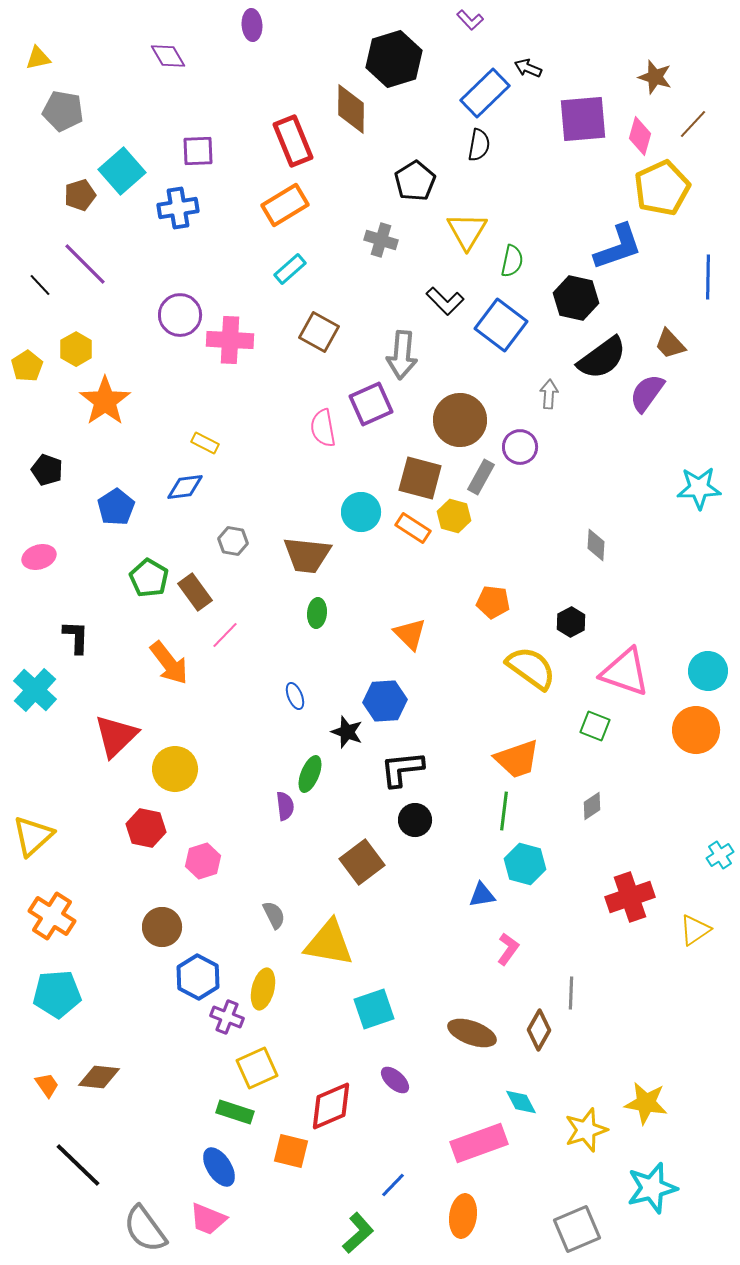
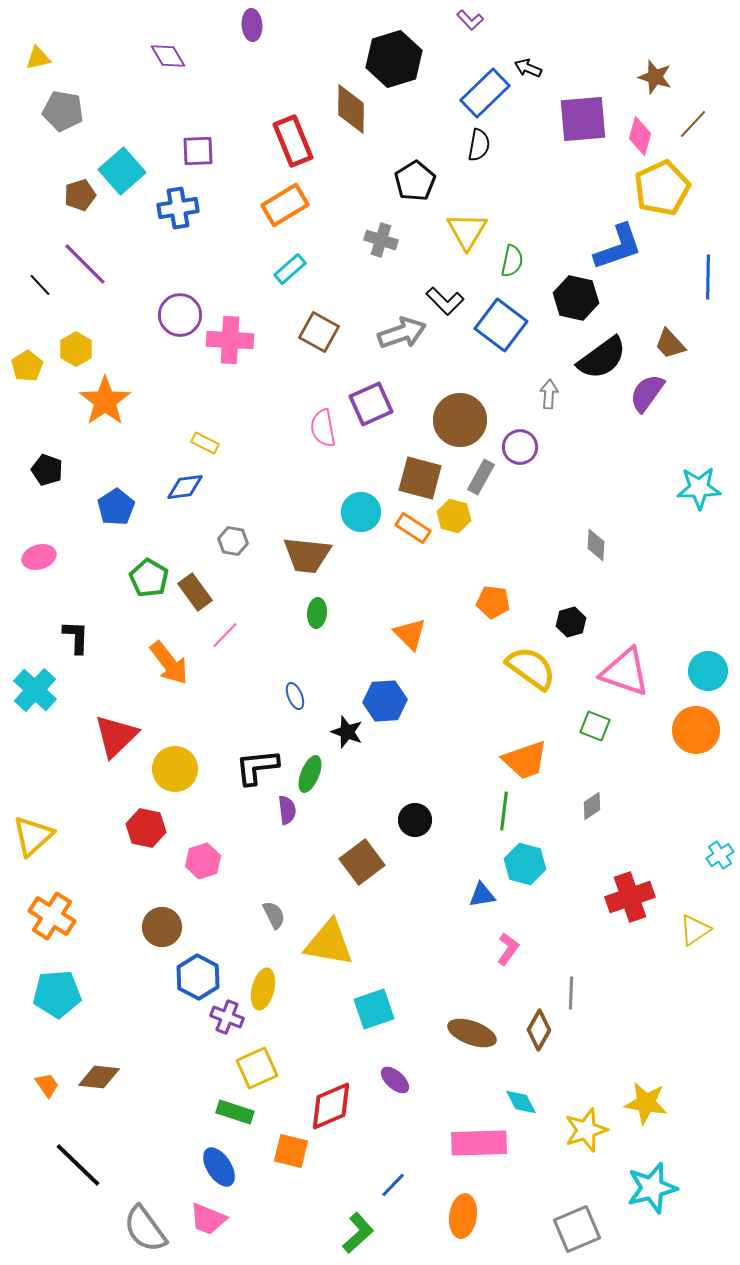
gray arrow at (402, 355): moved 22 px up; rotated 114 degrees counterclockwise
black hexagon at (571, 622): rotated 12 degrees clockwise
orange trapezoid at (517, 759): moved 8 px right, 1 px down
black L-shape at (402, 769): moved 145 px left, 2 px up
purple semicircle at (285, 806): moved 2 px right, 4 px down
pink rectangle at (479, 1143): rotated 18 degrees clockwise
